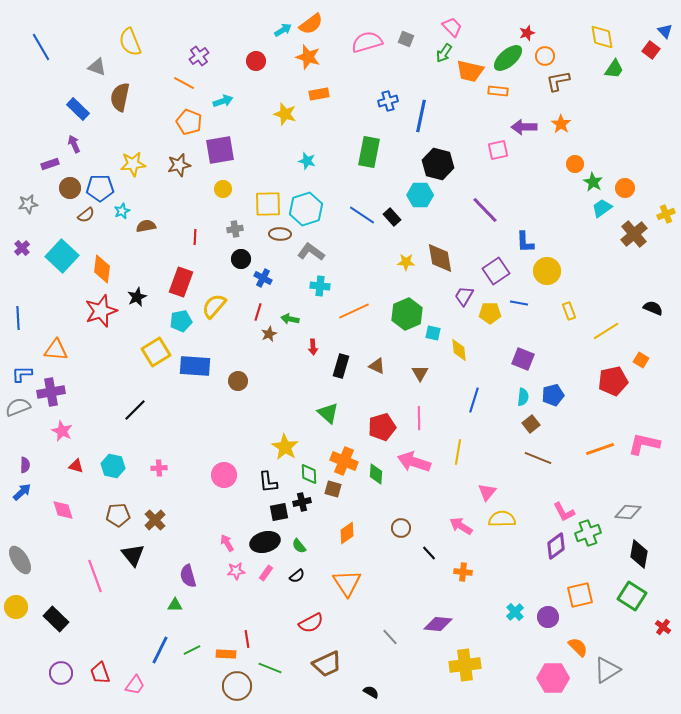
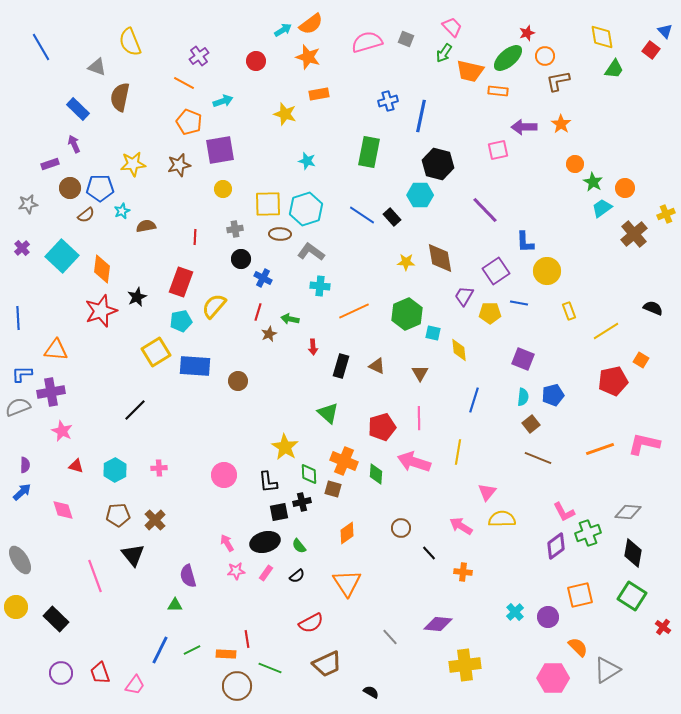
cyan hexagon at (113, 466): moved 2 px right, 4 px down; rotated 20 degrees clockwise
black diamond at (639, 554): moved 6 px left, 1 px up
